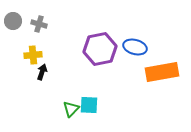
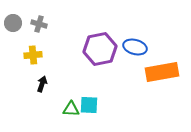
gray circle: moved 2 px down
black arrow: moved 12 px down
green triangle: rotated 48 degrees clockwise
